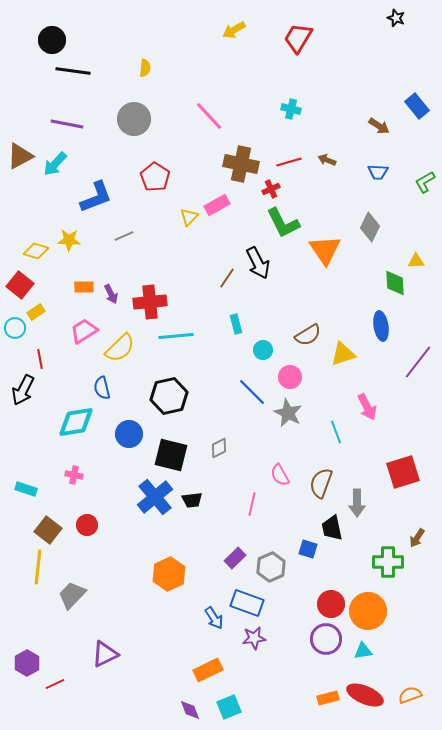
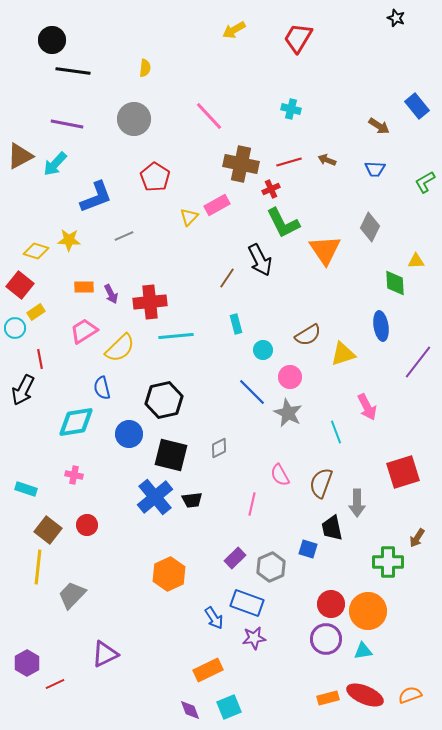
blue trapezoid at (378, 172): moved 3 px left, 3 px up
black arrow at (258, 263): moved 2 px right, 3 px up
black hexagon at (169, 396): moved 5 px left, 4 px down
